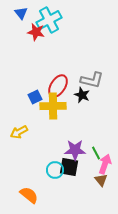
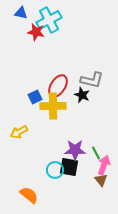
blue triangle: rotated 40 degrees counterclockwise
pink arrow: moved 1 px left, 1 px down
